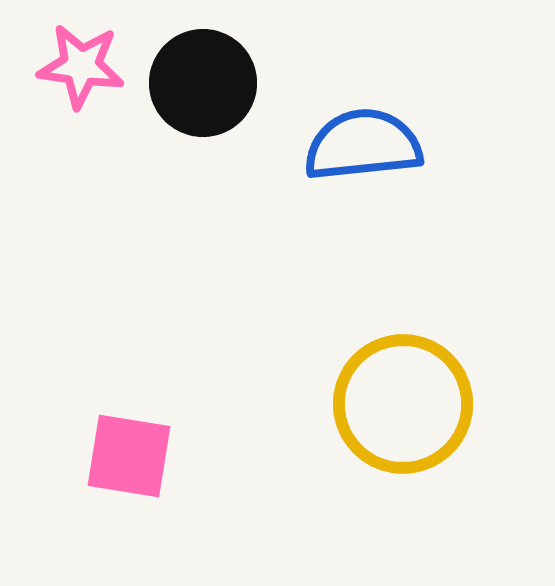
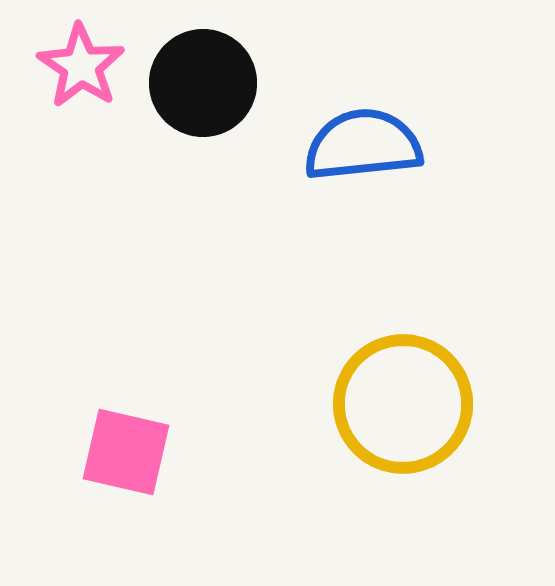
pink star: rotated 26 degrees clockwise
pink square: moved 3 px left, 4 px up; rotated 4 degrees clockwise
